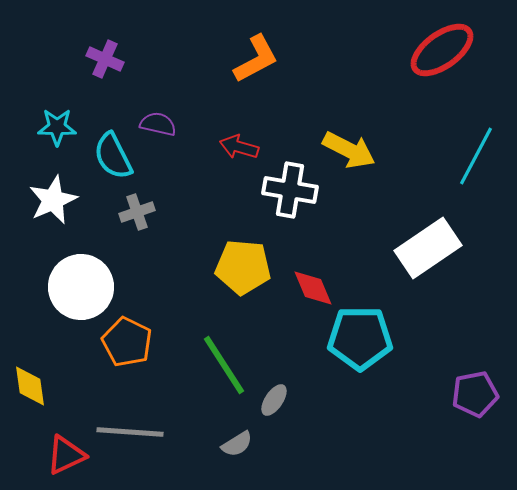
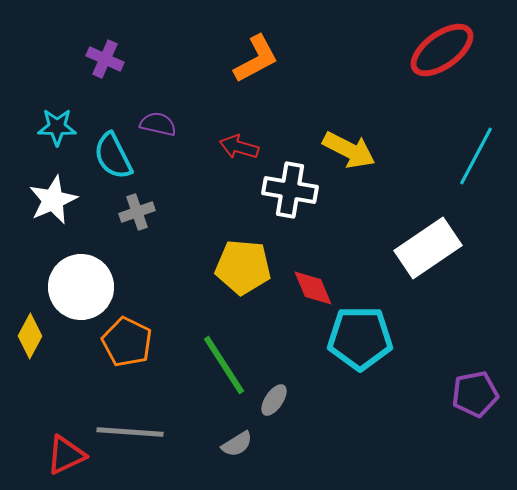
yellow diamond: moved 50 px up; rotated 36 degrees clockwise
